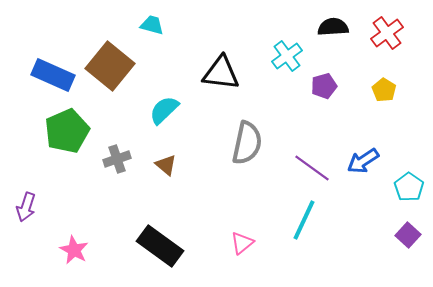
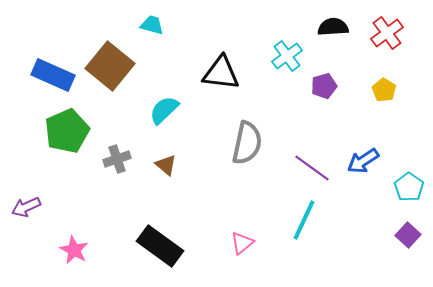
purple arrow: rotated 48 degrees clockwise
